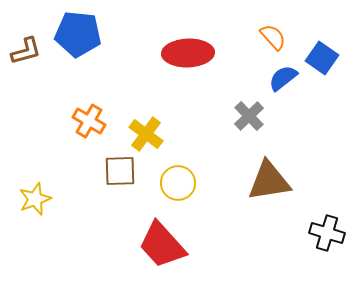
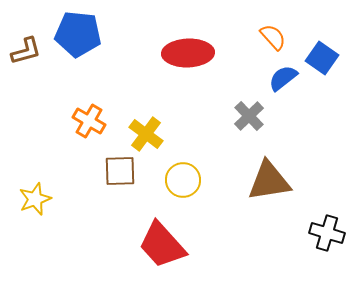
yellow circle: moved 5 px right, 3 px up
